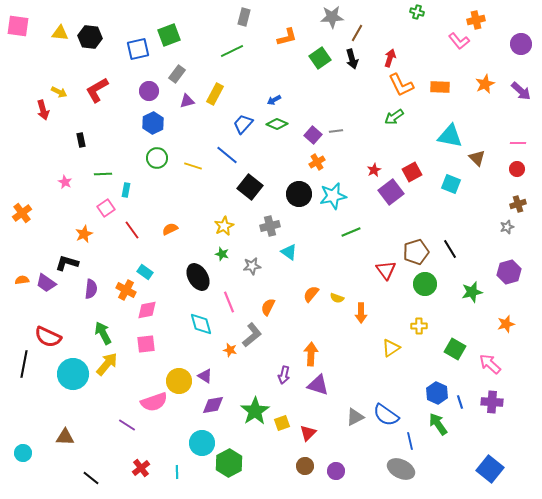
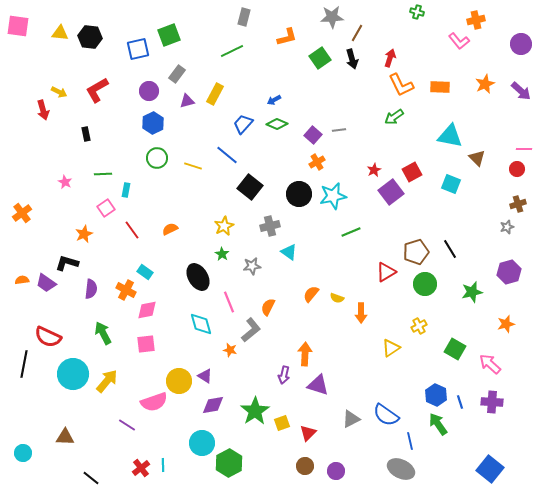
gray line at (336, 131): moved 3 px right, 1 px up
black rectangle at (81, 140): moved 5 px right, 6 px up
pink line at (518, 143): moved 6 px right, 6 px down
green star at (222, 254): rotated 16 degrees clockwise
red triangle at (386, 270): moved 2 px down; rotated 35 degrees clockwise
yellow cross at (419, 326): rotated 28 degrees counterclockwise
gray L-shape at (252, 335): moved 1 px left, 5 px up
orange arrow at (311, 354): moved 6 px left
yellow arrow at (107, 364): moved 17 px down
blue hexagon at (437, 393): moved 1 px left, 2 px down
gray triangle at (355, 417): moved 4 px left, 2 px down
cyan line at (177, 472): moved 14 px left, 7 px up
